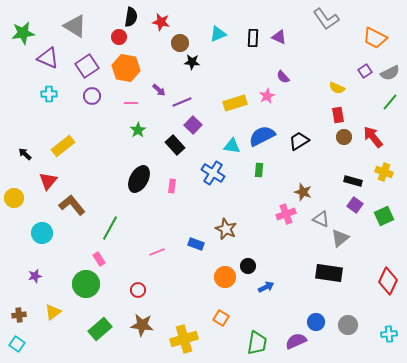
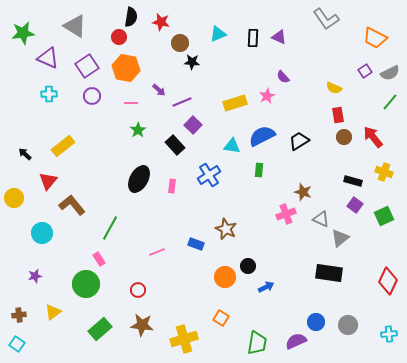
yellow semicircle at (337, 88): moved 3 px left
blue cross at (213, 173): moved 4 px left, 2 px down; rotated 25 degrees clockwise
